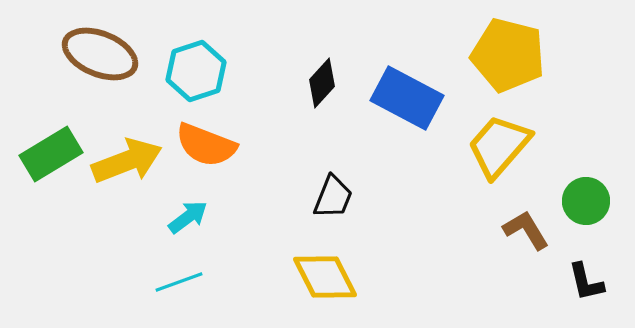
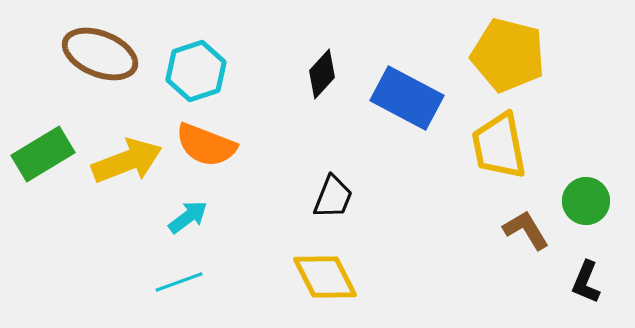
black diamond: moved 9 px up
yellow trapezoid: rotated 52 degrees counterclockwise
green rectangle: moved 8 px left
black L-shape: rotated 36 degrees clockwise
